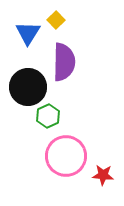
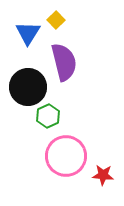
purple semicircle: rotated 15 degrees counterclockwise
